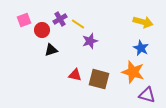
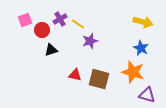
pink square: moved 1 px right
